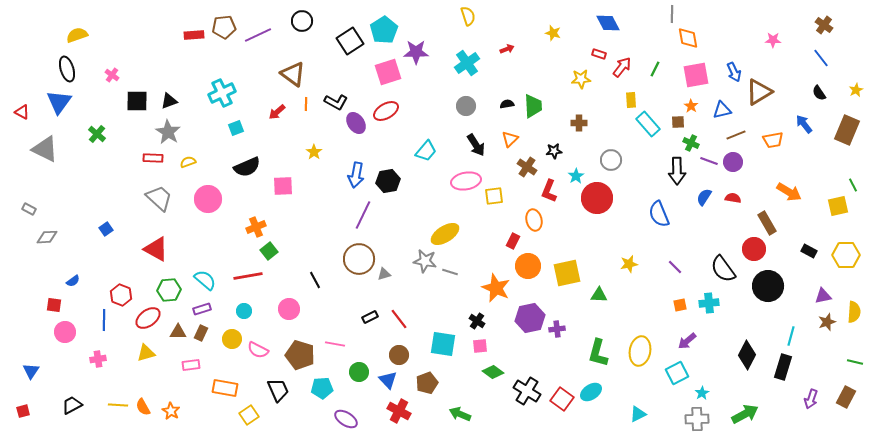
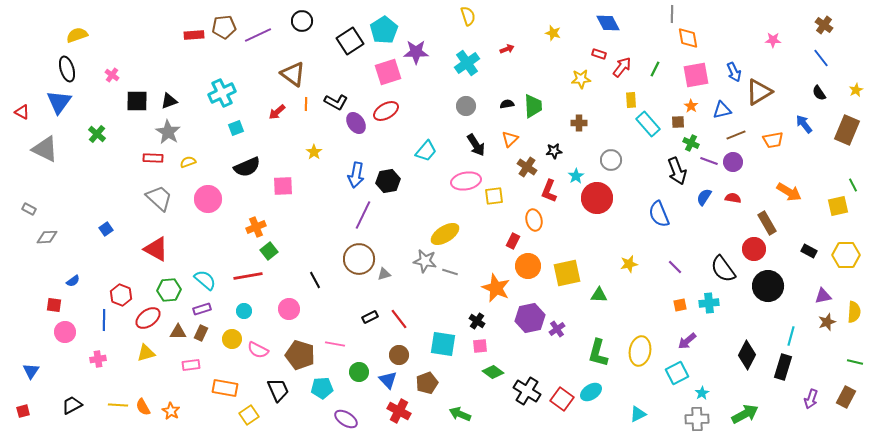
black arrow at (677, 171): rotated 20 degrees counterclockwise
purple cross at (557, 329): rotated 28 degrees counterclockwise
